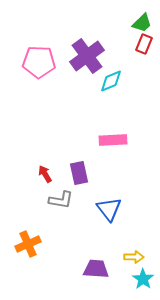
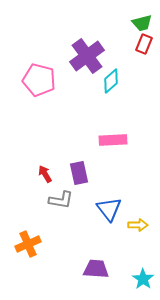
green trapezoid: rotated 30 degrees clockwise
pink pentagon: moved 18 px down; rotated 12 degrees clockwise
cyan diamond: rotated 20 degrees counterclockwise
yellow arrow: moved 4 px right, 32 px up
